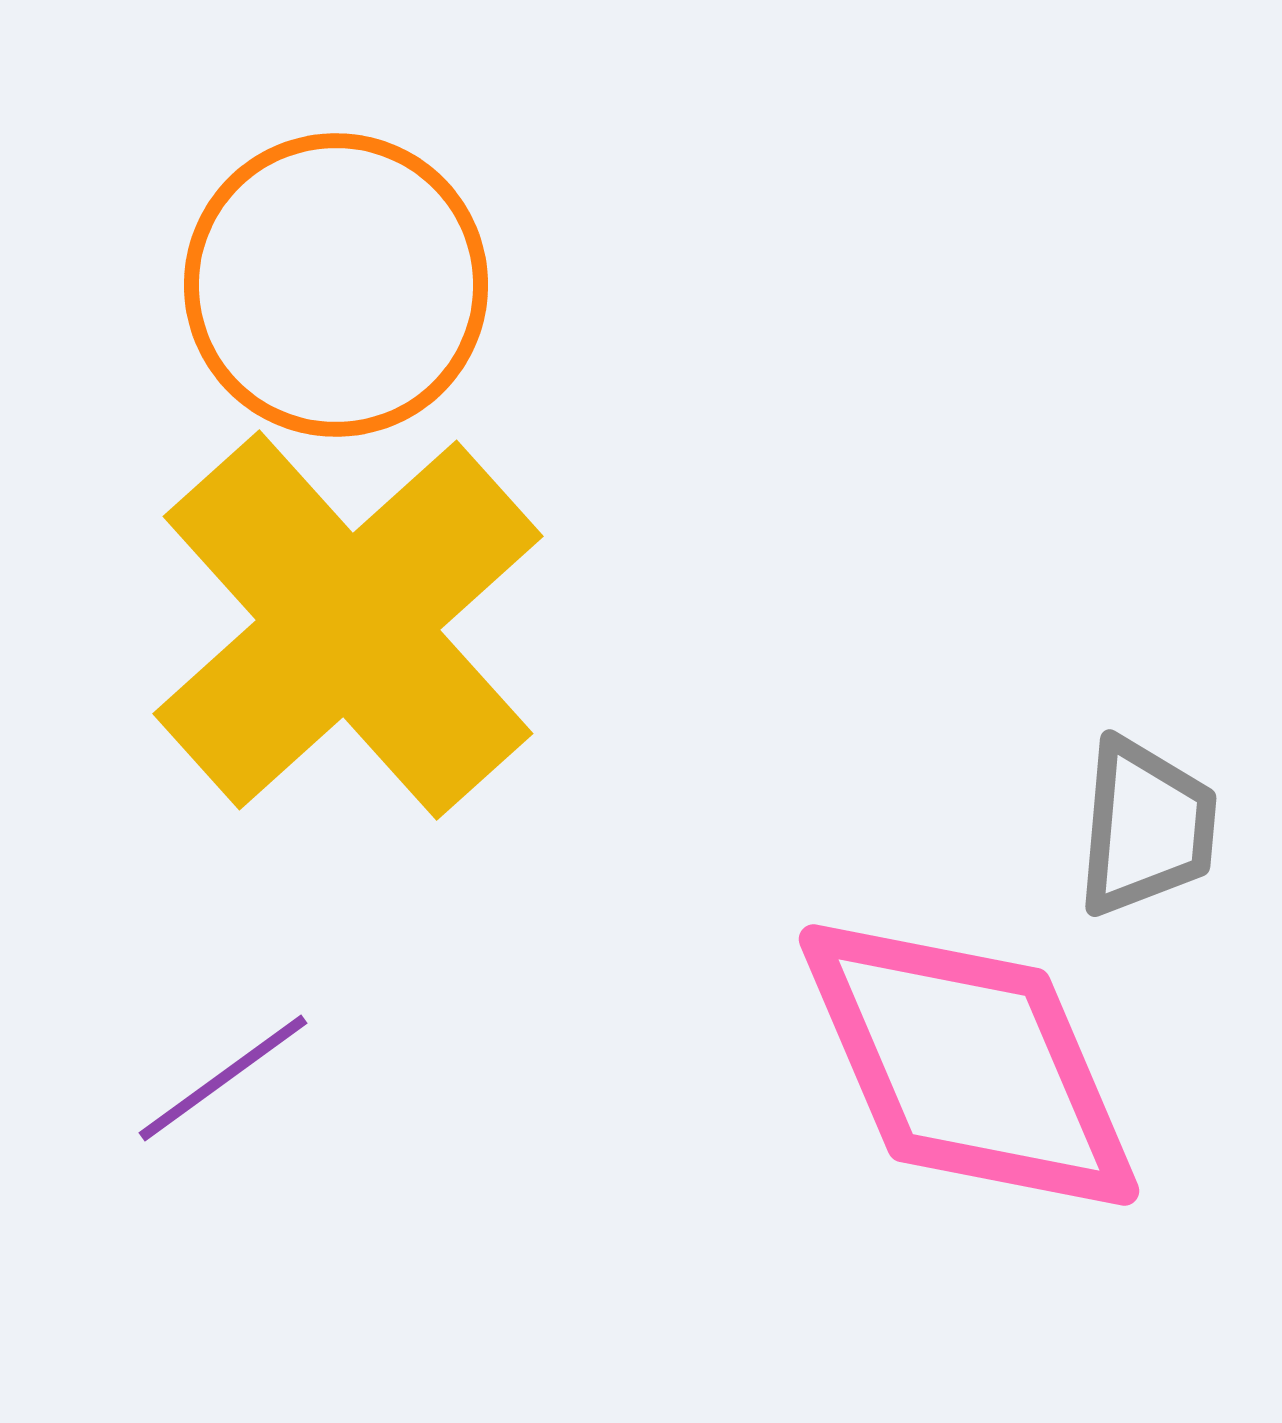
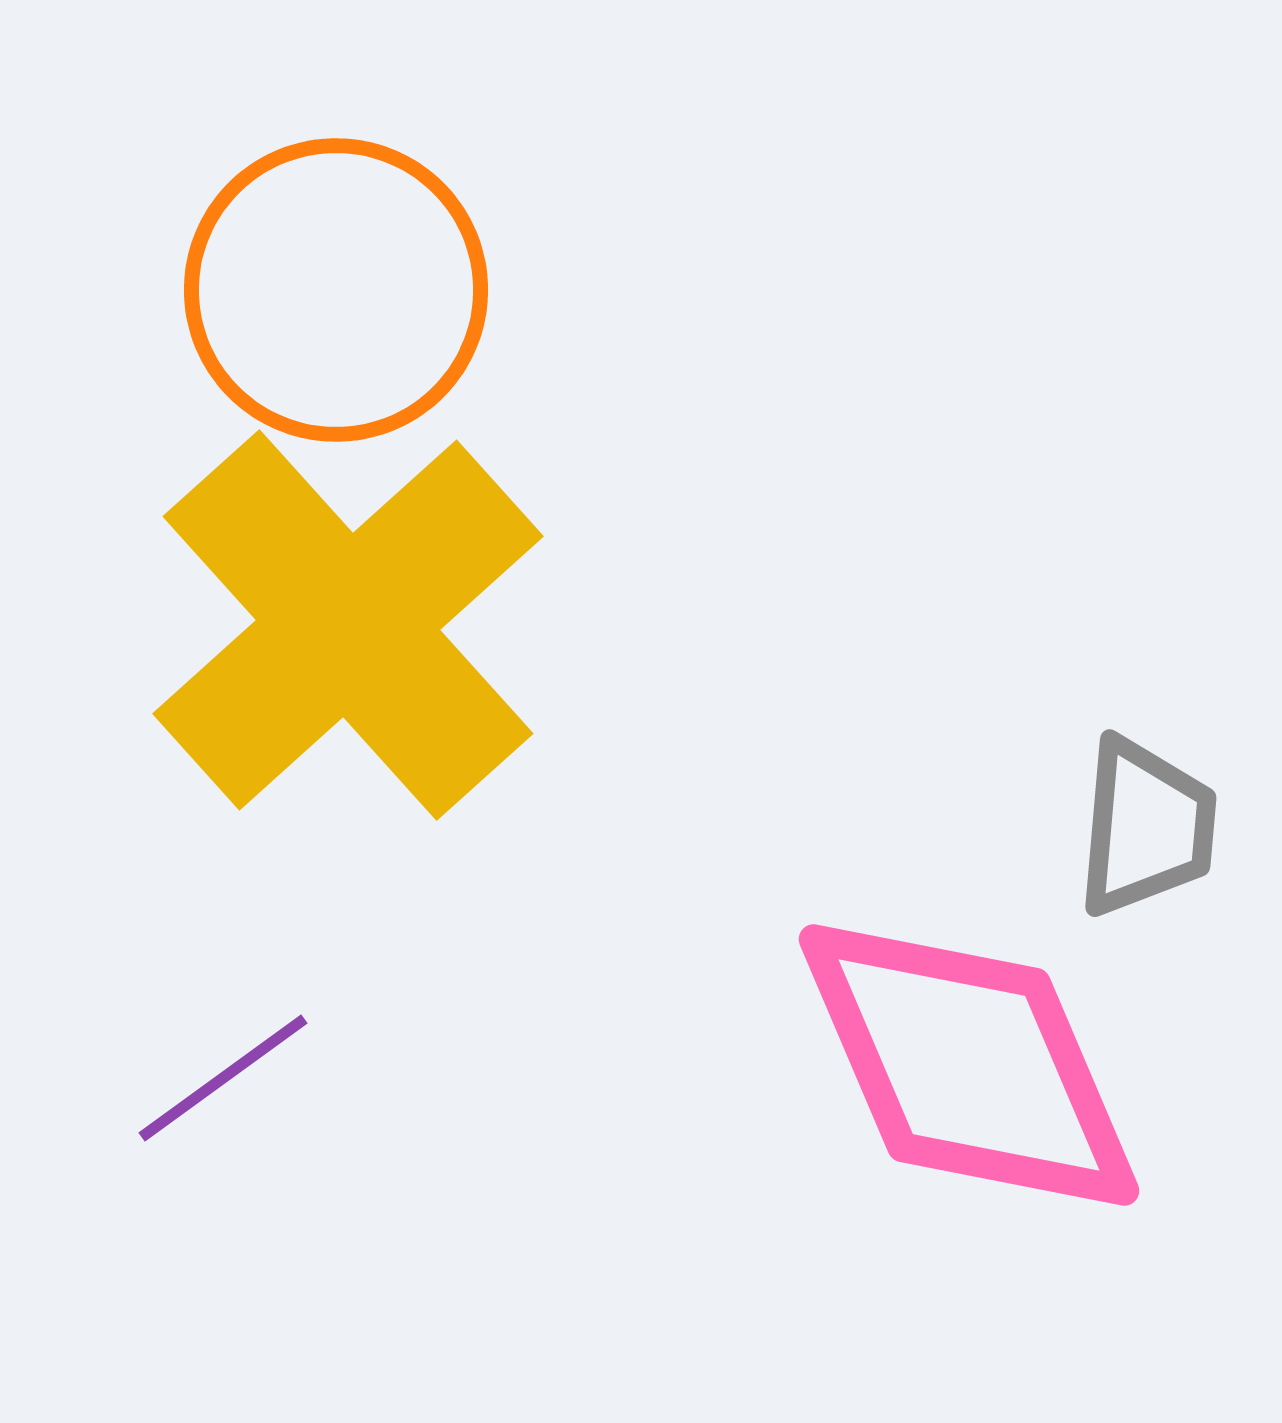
orange circle: moved 5 px down
